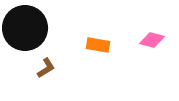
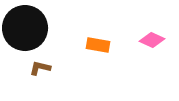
pink diamond: rotated 10 degrees clockwise
brown L-shape: moved 6 px left; rotated 135 degrees counterclockwise
